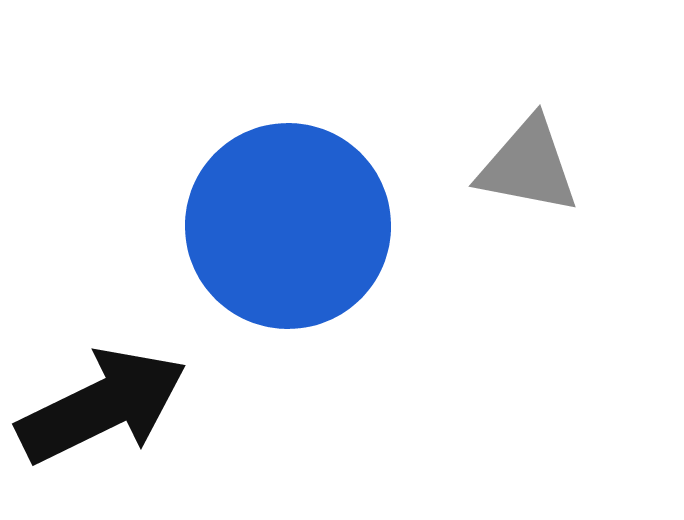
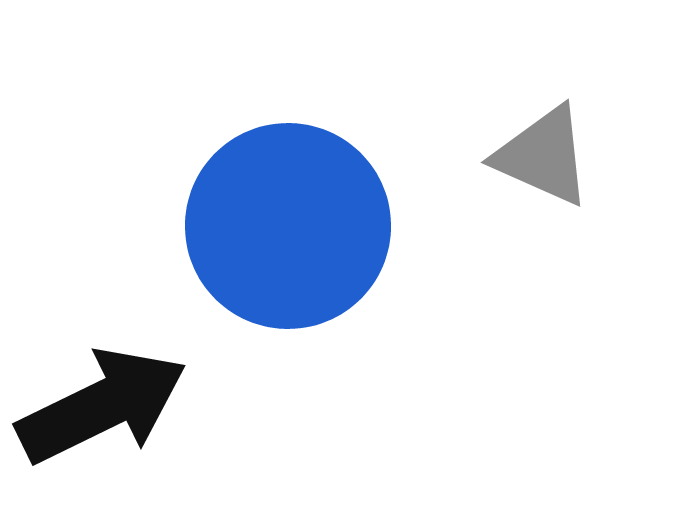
gray triangle: moved 15 px right, 10 px up; rotated 13 degrees clockwise
